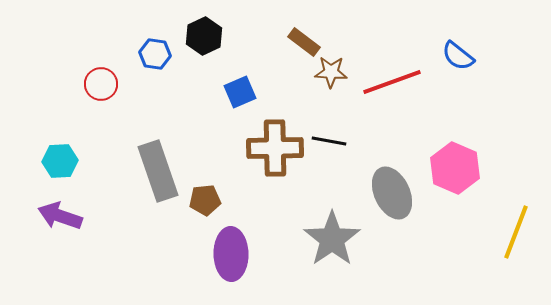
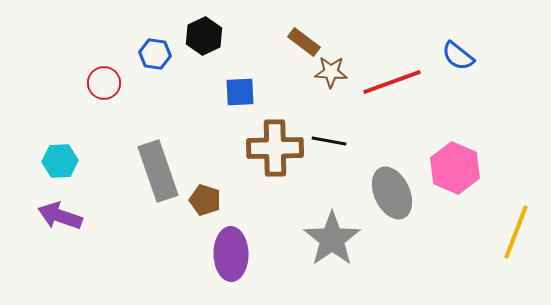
red circle: moved 3 px right, 1 px up
blue square: rotated 20 degrees clockwise
brown pentagon: rotated 24 degrees clockwise
